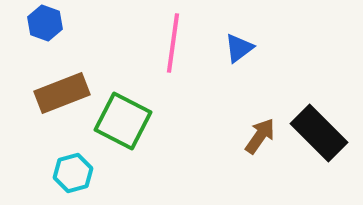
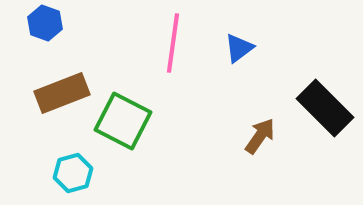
black rectangle: moved 6 px right, 25 px up
